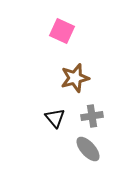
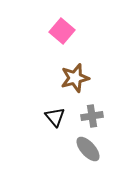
pink square: rotated 15 degrees clockwise
black triangle: moved 1 px up
